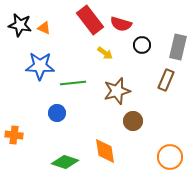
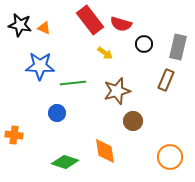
black circle: moved 2 px right, 1 px up
